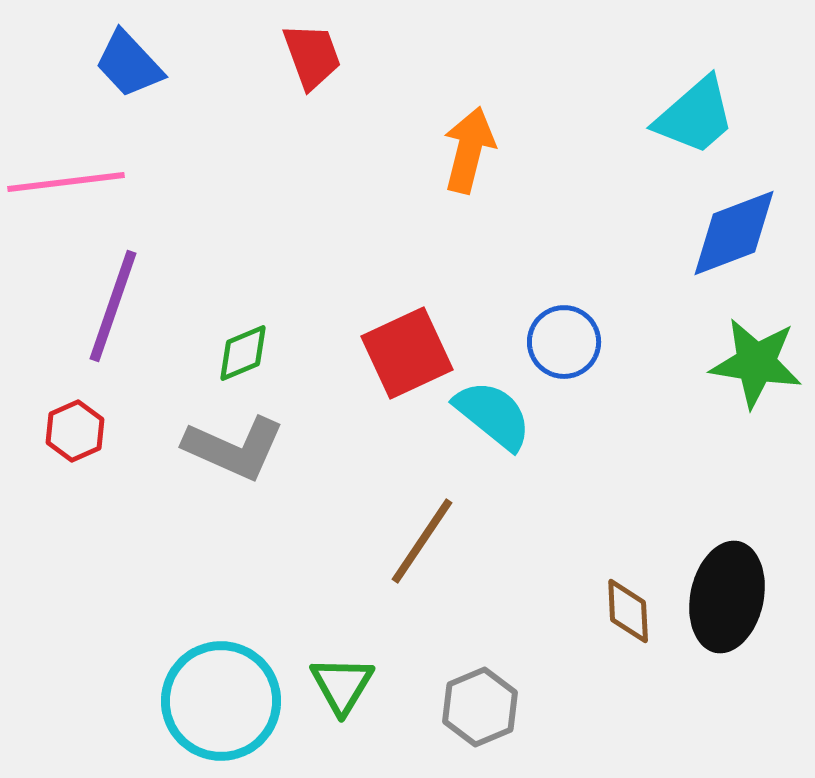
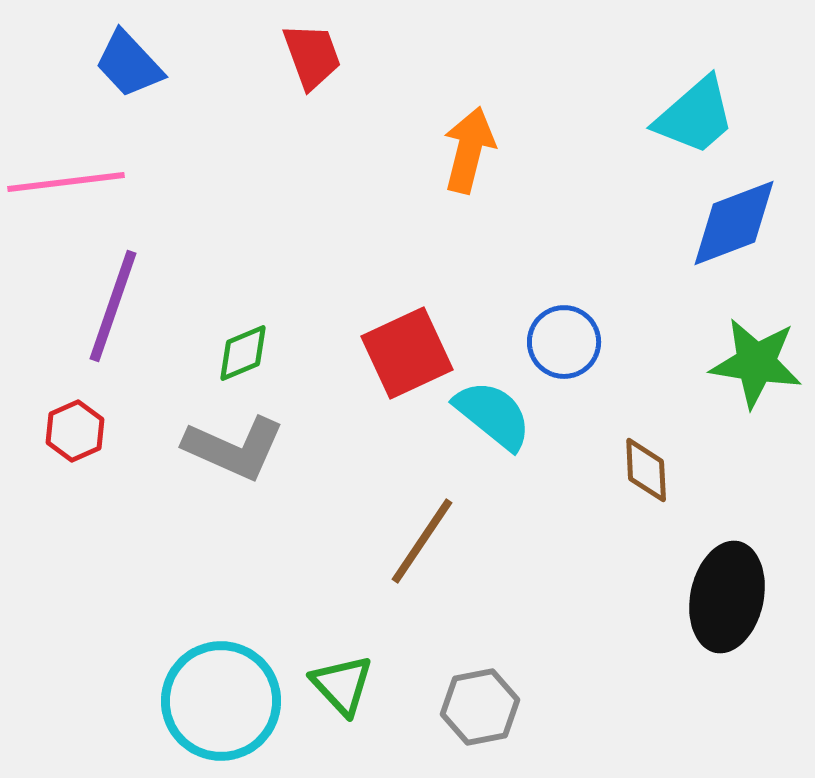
blue diamond: moved 10 px up
brown diamond: moved 18 px right, 141 px up
green triangle: rotated 14 degrees counterclockwise
gray hexagon: rotated 12 degrees clockwise
